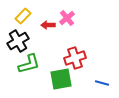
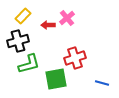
black cross: rotated 15 degrees clockwise
green square: moved 5 px left
